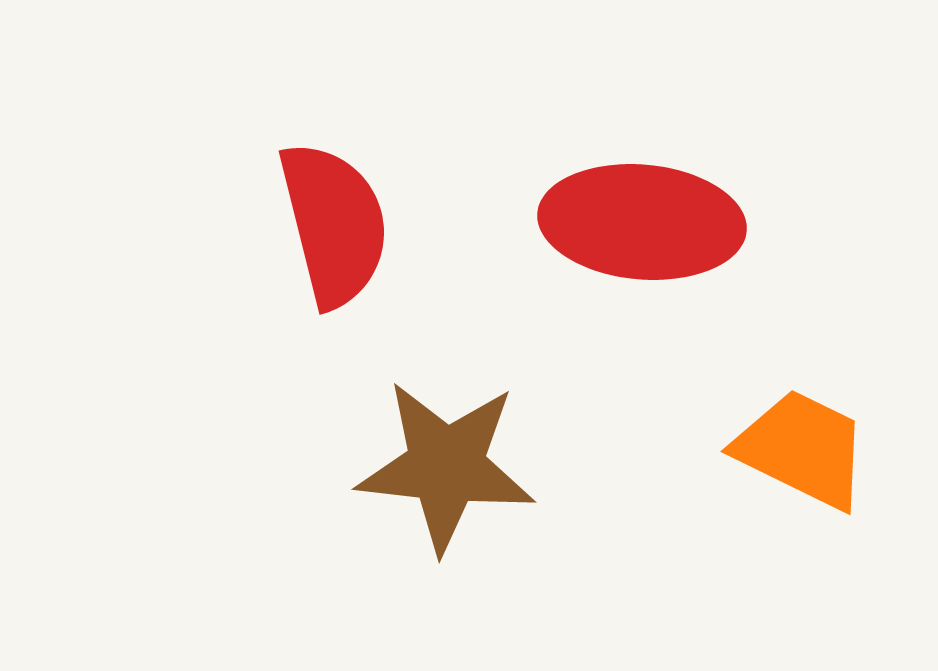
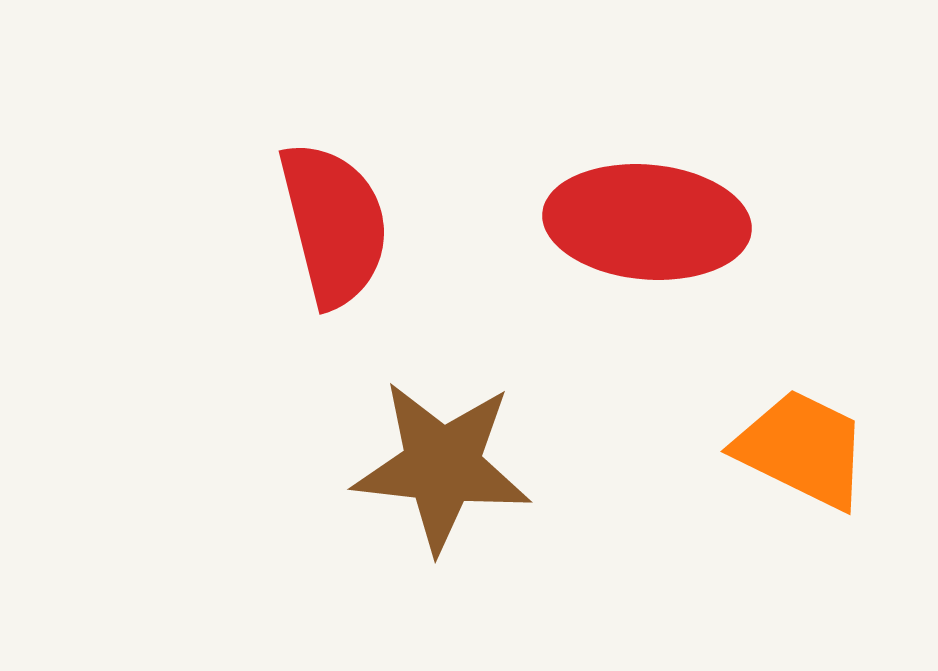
red ellipse: moved 5 px right
brown star: moved 4 px left
